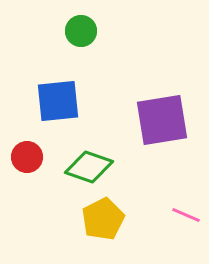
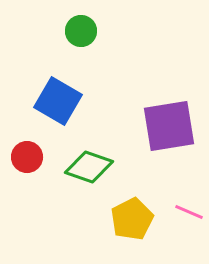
blue square: rotated 36 degrees clockwise
purple square: moved 7 px right, 6 px down
pink line: moved 3 px right, 3 px up
yellow pentagon: moved 29 px right
